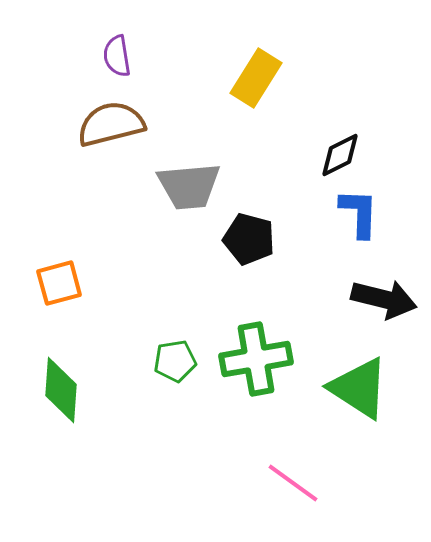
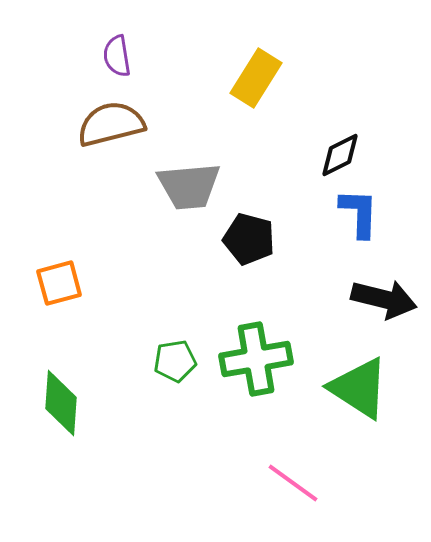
green diamond: moved 13 px down
